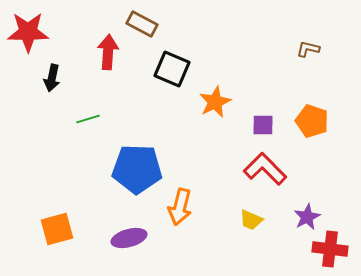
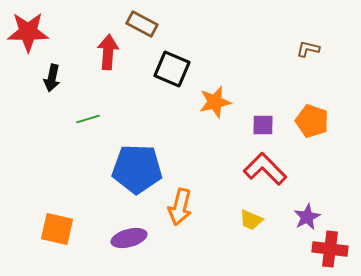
orange star: rotated 12 degrees clockwise
orange square: rotated 28 degrees clockwise
